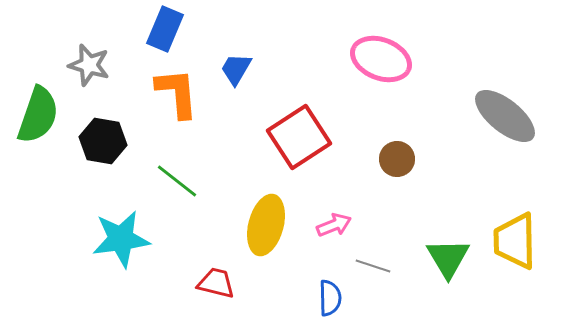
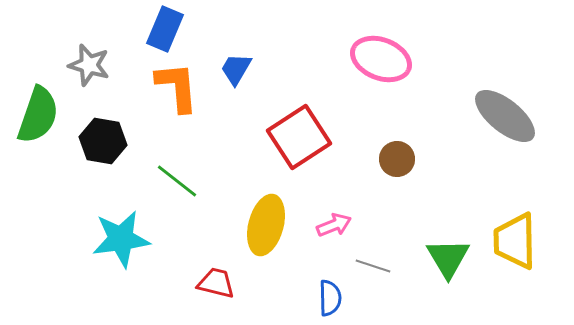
orange L-shape: moved 6 px up
